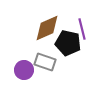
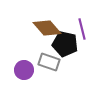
brown diamond: rotated 72 degrees clockwise
black pentagon: moved 3 px left, 1 px down
gray rectangle: moved 4 px right
